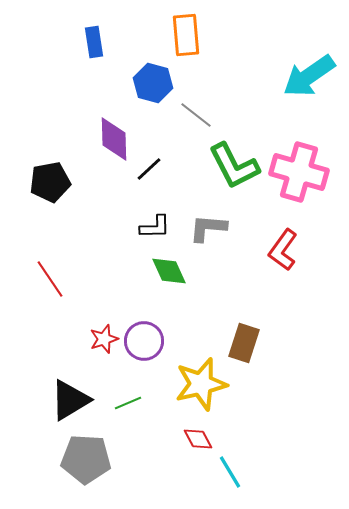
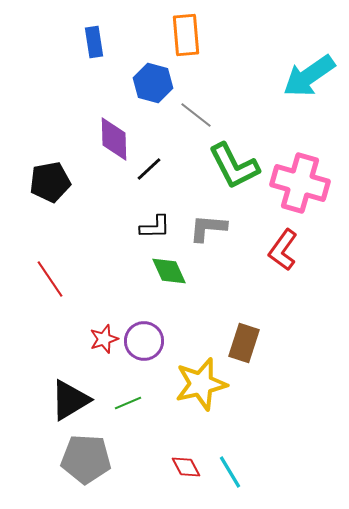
pink cross: moved 1 px right, 11 px down
red diamond: moved 12 px left, 28 px down
